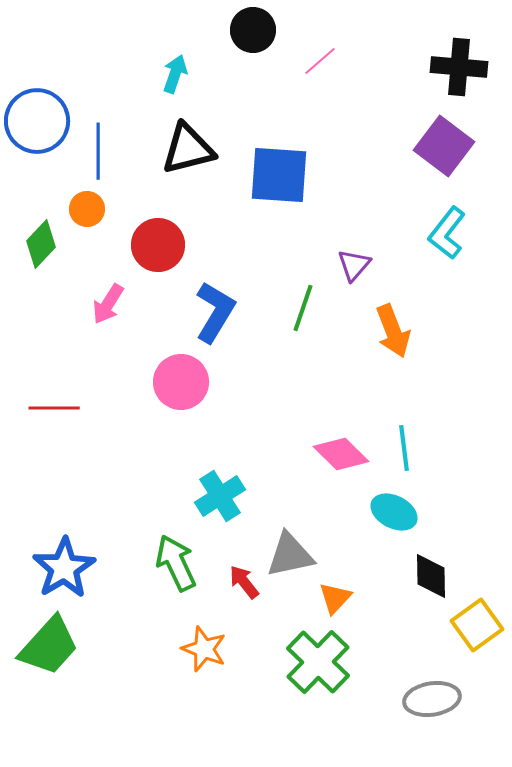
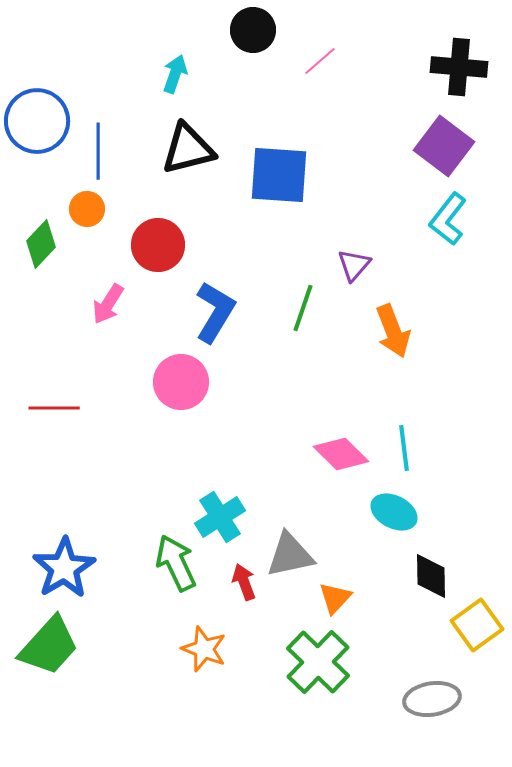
cyan L-shape: moved 1 px right, 14 px up
cyan cross: moved 21 px down
red arrow: rotated 18 degrees clockwise
